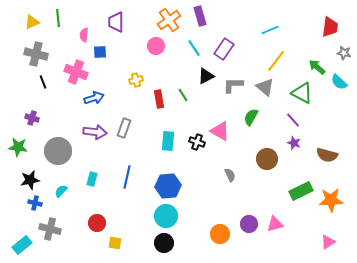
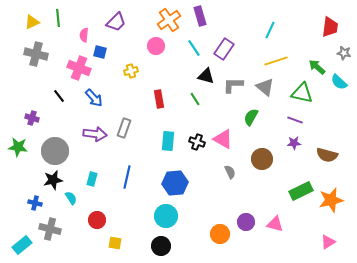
purple trapezoid at (116, 22): rotated 135 degrees counterclockwise
cyan line at (270, 30): rotated 42 degrees counterclockwise
blue square at (100, 52): rotated 16 degrees clockwise
yellow line at (276, 61): rotated 35 degrees clockwise
pink cross at (76, 72): moved 3 px right, 4 px up
black triangle at (206, 76): rotated 42 degrees clockwise
yellow cross at (136, 80): moved 5 px left, 9 px up
black line at (43, 82): moved 16 px right, 14 px down; rotated 16 degrees counterclockwise
green triangle at (302, 93): rotated 15 degrees counterclockwise
green line at (183, 95): moved 12 px right, 4 px down
blue arrow at (94, 98): rotated 66 degrees clockwise
purple line at (293, 120): moved 2 px right; rotated 28 degrees counterclockwise
pink triangle at (220, 131): moved 3 px right, 8 px down
purple arrow at (95, 132): moved 2 px down
purple star at (294, 143): rotated 24 degrees counterclockwise
gray circle at (58, 151): moved 3 px left
brown circle at (267, 159): moved 5 px left
gray semicircle at (230, 175): moved 3 px up
black star at (30, 180): moved 23 px right
blue hexagon at (168, 186): moved 7 px right, 3 px up
cyan semicircle at (61, 191): moved 10 px right, 7 px down; rotated 104 degrees clockwise
orange star at (331, 200): rotated 10 degrees counterclockwise
red circle at (97, 223): moved 3 px up
purple circle at (249, 224): moved 3 px left, 2 px up
pink triangle at (275, 224): rotated 30 degrees clockwise
black circle at (164, 243): moved 3 px left, 3 px down
